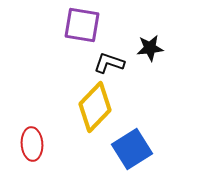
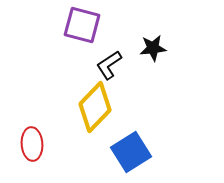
purple square: rotated 6 degrees clockwise
black star: moved 3 px right
black L-shape: moved 2 px down; rotated 52 degrees counterclockwise
blue square: moved 1 px left, 3 px down
